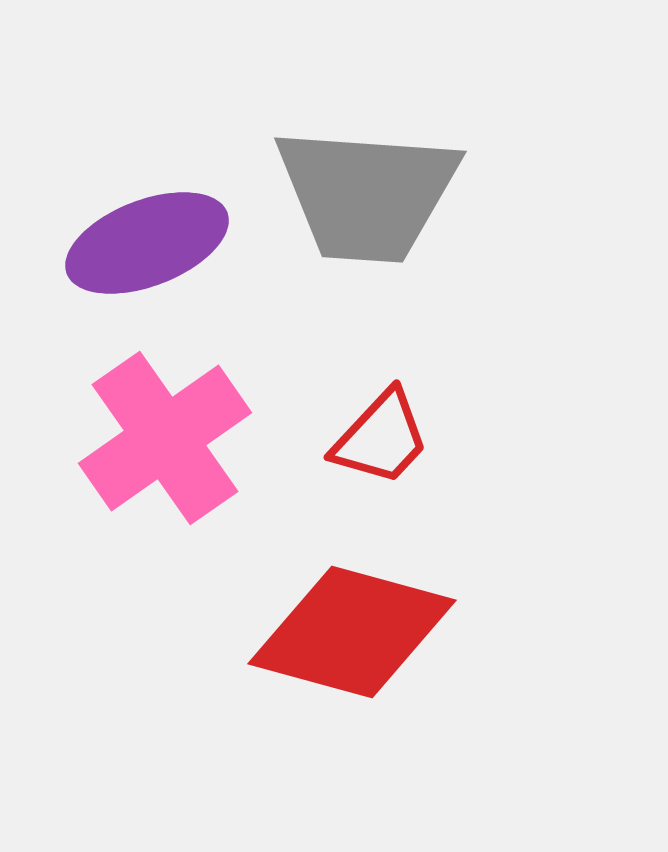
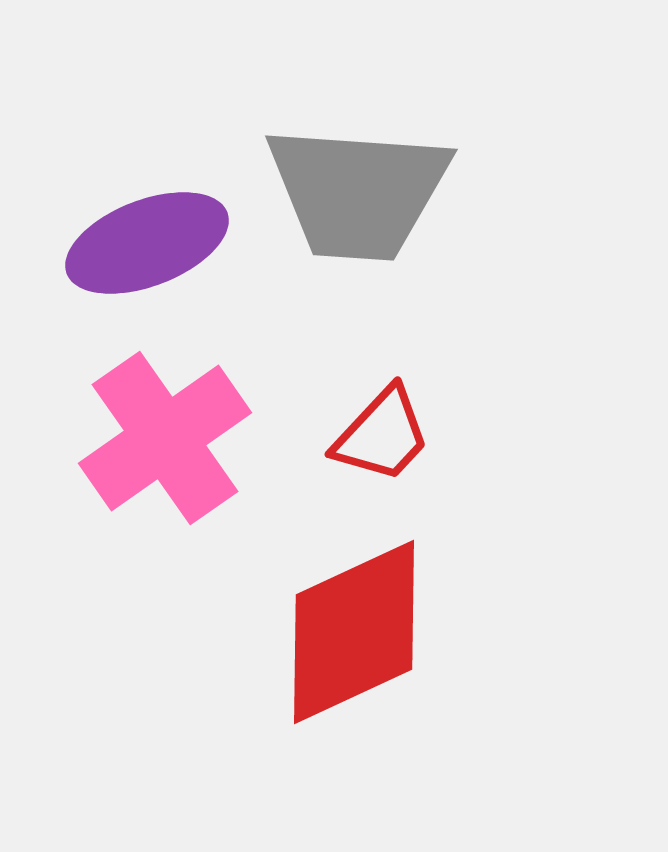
gray trapezoid: moved 9 px left, 2 px up
red trapezoid: moved 1 px right, 3 px up
red diamond: moved 2 px right; rotated 40 degrees counterclockwise
